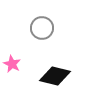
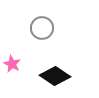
black diamond: rotated 20 degrees clockwise
